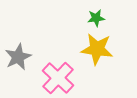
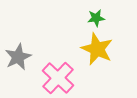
yellow star: rotated 16 degrees clockwise
